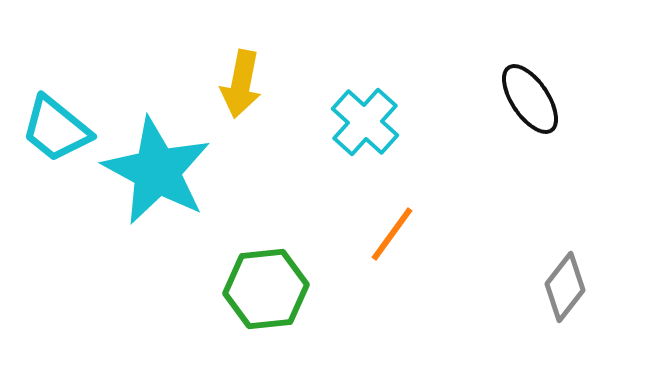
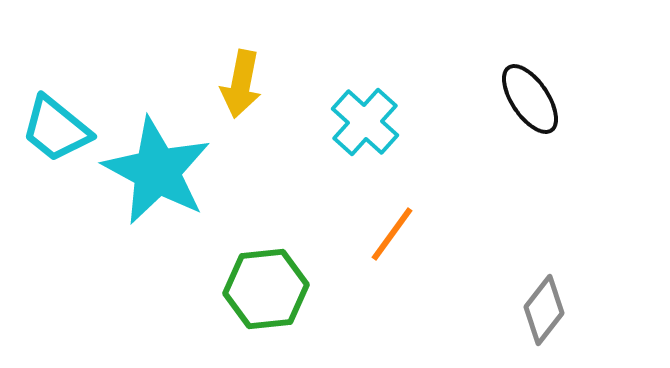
gray diamond: moved 21 px left, 23 px down
